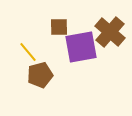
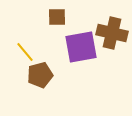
brown square: moved 2 px left, 10 px up
brown cross: moved 2 px right, 1 px down; rotated 28 degrees counterclockwise
yellow line: moved 3 px left
